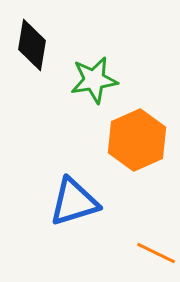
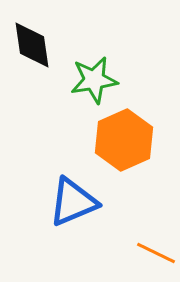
black diamond: rotated 18 degrees counterclockwise
orange hexagon: moved 13 px left
blue triangle: moved 1 px left; rotated 6 degrees counterclockwise
